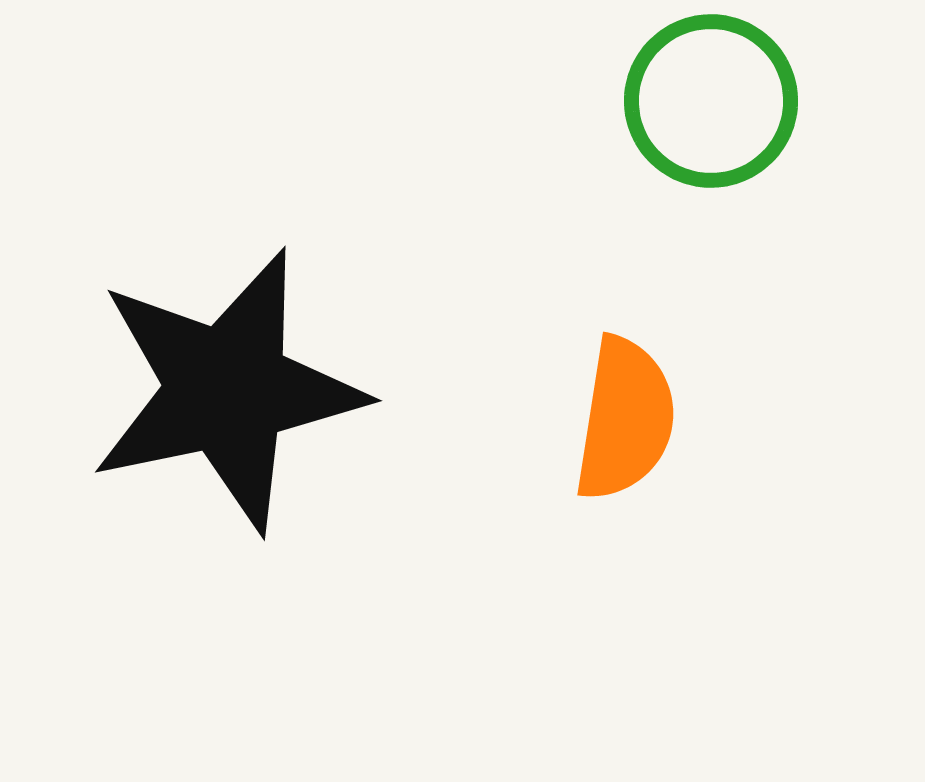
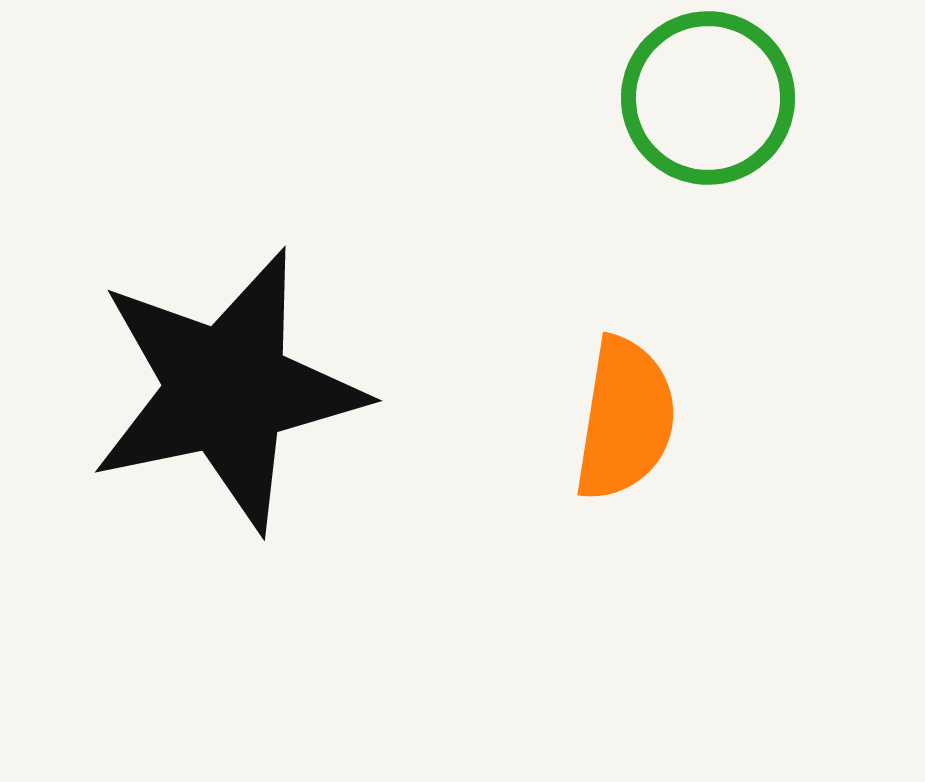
green circle: moved 3 px left, 3 px up
